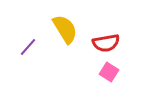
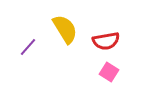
red semicircle: moved 2 px up
